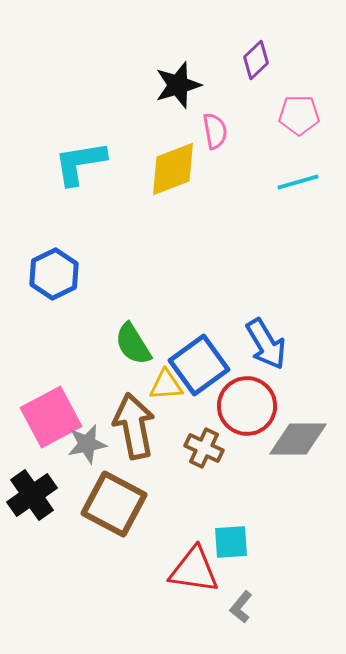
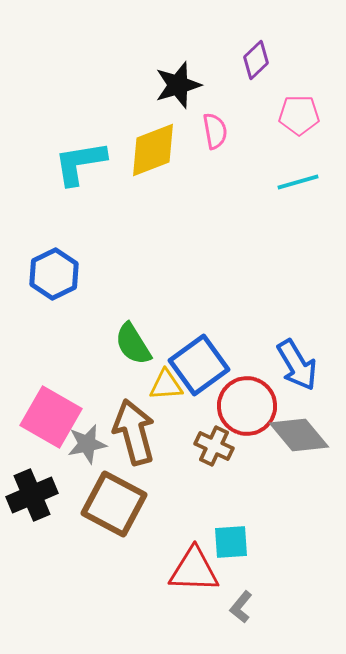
yellow diamond: moved 20 px left, 19 px up
blue arrow: moved 31 px right, 21 px down
pink square: rotated 32 degrees counterclockwise
brown arrow: moved 6 px down; rotated 4 degrees counterclockwise
gray diamond: moved 1 px right, 4 px up; rotated 50 degrees clockwise
brown cross: moved 10 px right, 2 px up
black cross: rotated 12 degrees clockwise
red triangle: rotated 6 degrees counterclockwise
